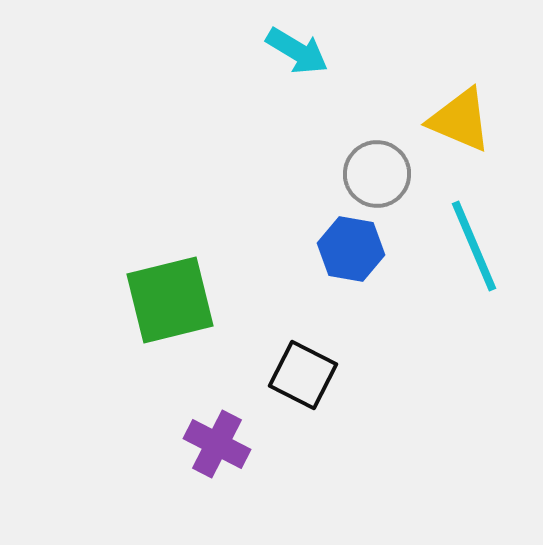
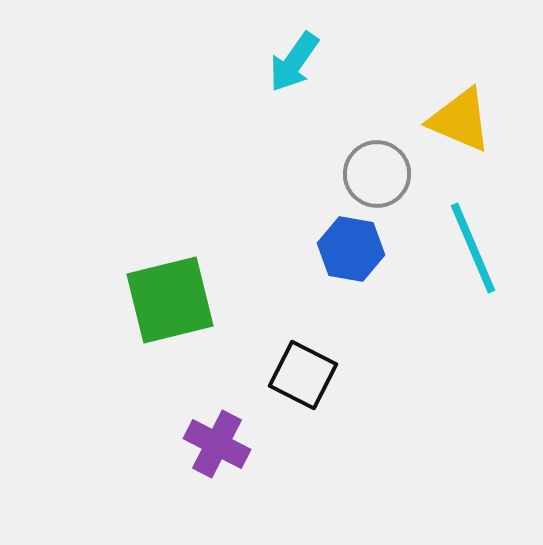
cyan arrow: moved 3 px left, 11 px down; rotated 94 degrees clockwise
cyan line: moved 1 px left, 2 px down
